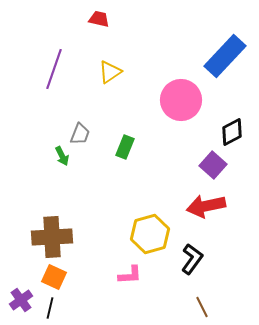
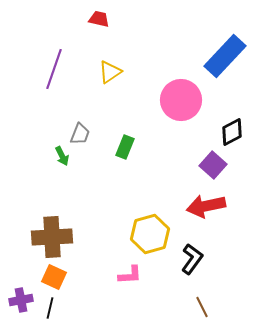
purple cross: rotated 25 degrees clockwise
